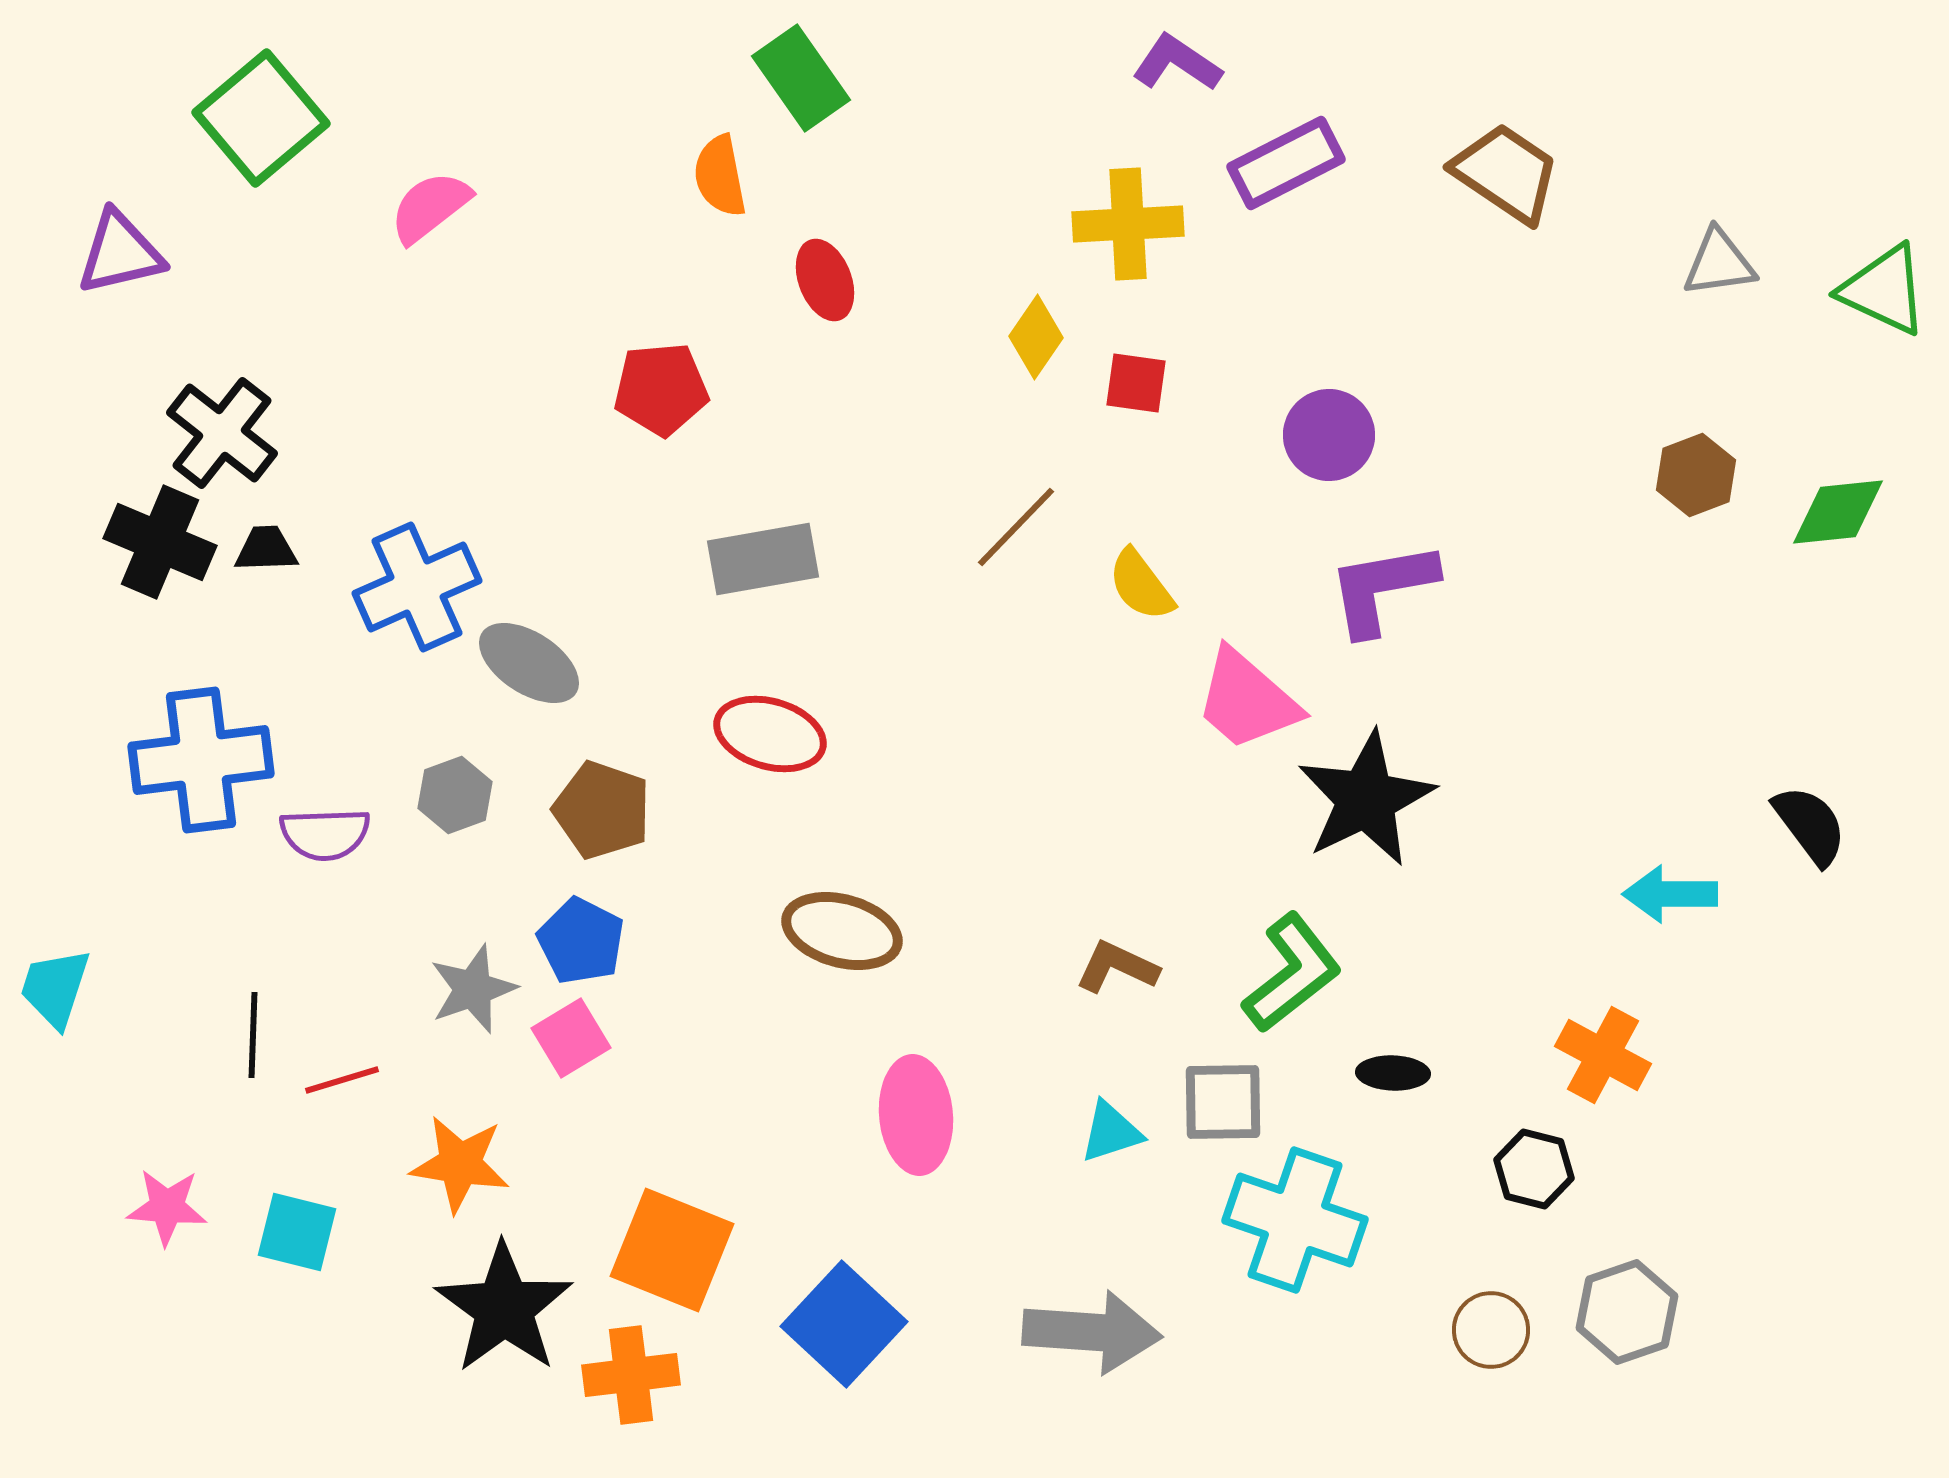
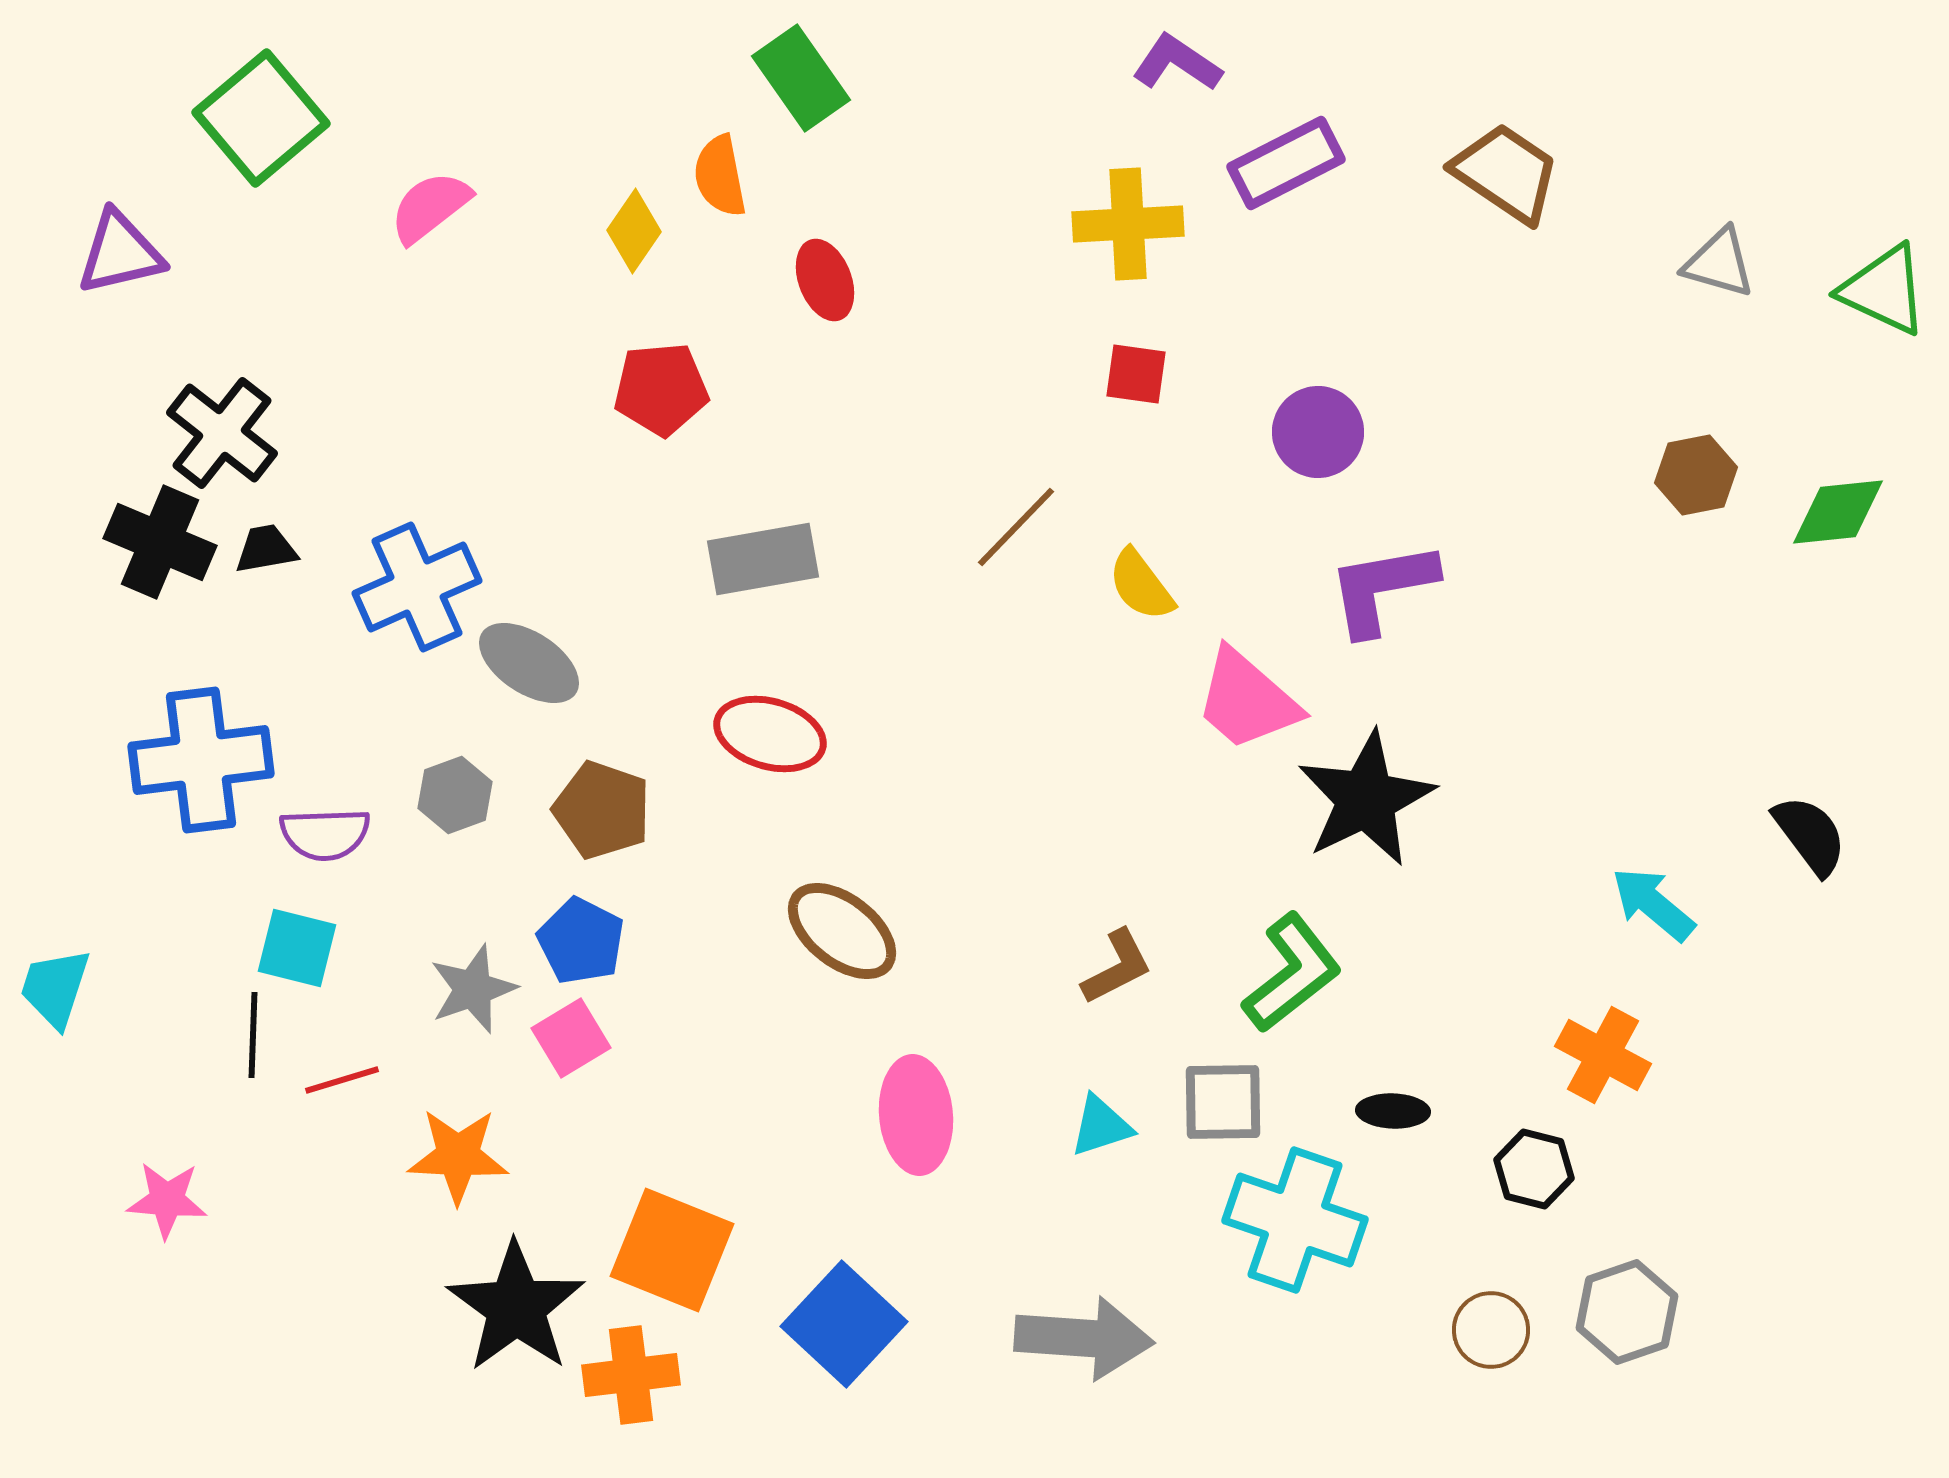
gray triangle at (1719, 263): rotated 24 degrees clockwise
yellow diamond at (1036, 337): moved 402 px left, 106 px up
red square at (1136, 383): moved 9 px up
purple circle at (1329, 435): moved 11 px left, 3 px up
brown hexagon at (1696, 475): rotated 10 degrees clockwise
black trapezoid at (266, 549): rotated 8 degrees counterclockwise
black semicircle at (1810, 825): moved 10 px down
cyan arrow at (1670, 894): moved 17 px left, 10 px down; rotated 40 degrees clockwise
brown ellipse at (842, 931): rotated 23 degrees clockwise
brown L-shape at (1117, 967): rotated 128 degrees clockwise
black ellipse at (1393, 1073): moved 38 px down
cyan triangle at (1111, 1132): moved 10 px left, 6 px up
orange star at (460, 1164): moved 2 px left, 8 px up; rotated 6 degrees counterclockwise
pink star at (167, 1207): moved 7 px up
cyan square at (297, 1232): moved 284 px up
black star at (504, 1308): moved 12 px right, 1 px up
gray arrow at (1092, 1332): moved 8 px left, 6 px down
